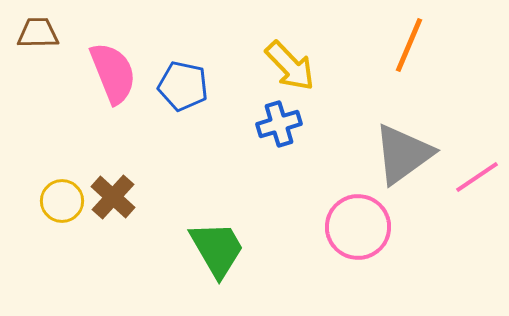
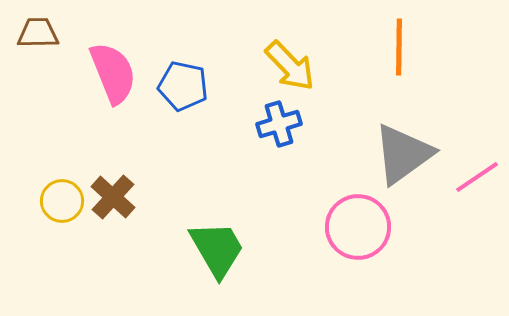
orange line: moved 10 px left, 2 px down; rotated 22 degrees counterclockwise
